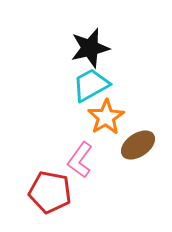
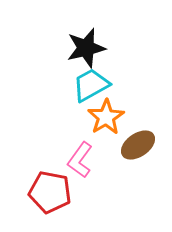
black star: moved 4 px left
